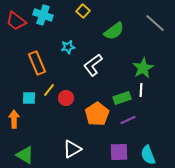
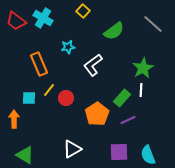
cyan cross: moved 3 px down; rotated 12 degrees clockwise
gray line: moved 2 px left, 1 px down
orange rectangle: moved 2 px right, 1 px down
green rectangle: rotated 30 degrees counterclockwise
